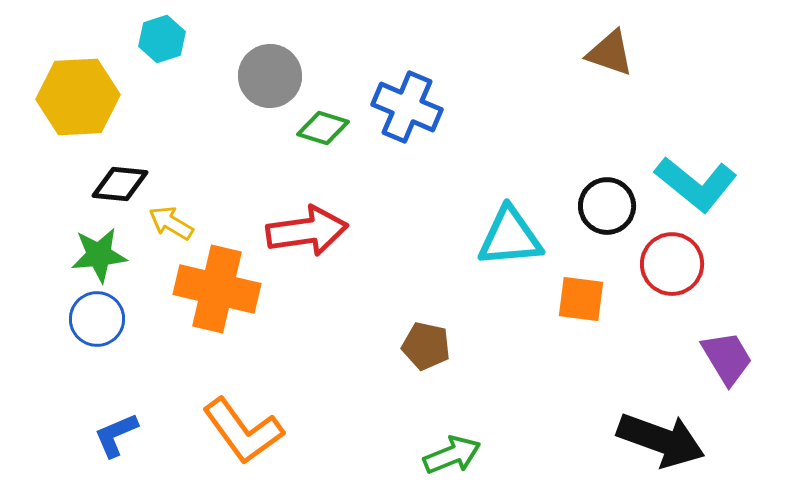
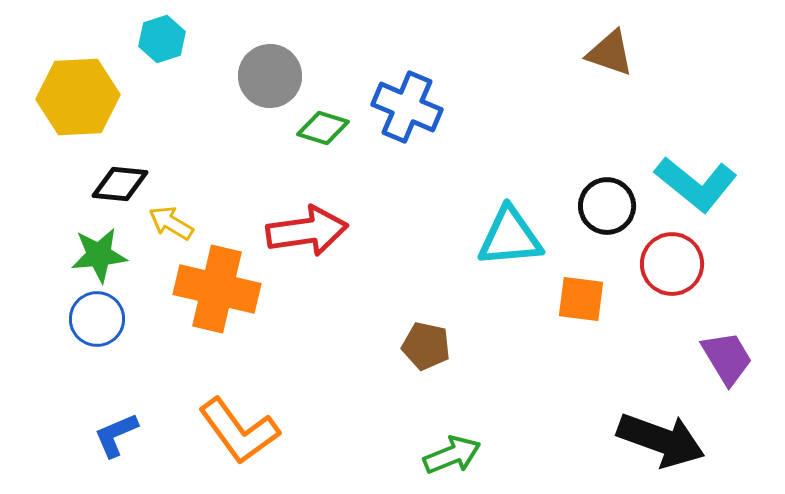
orange L-shape: moved 4 px left
